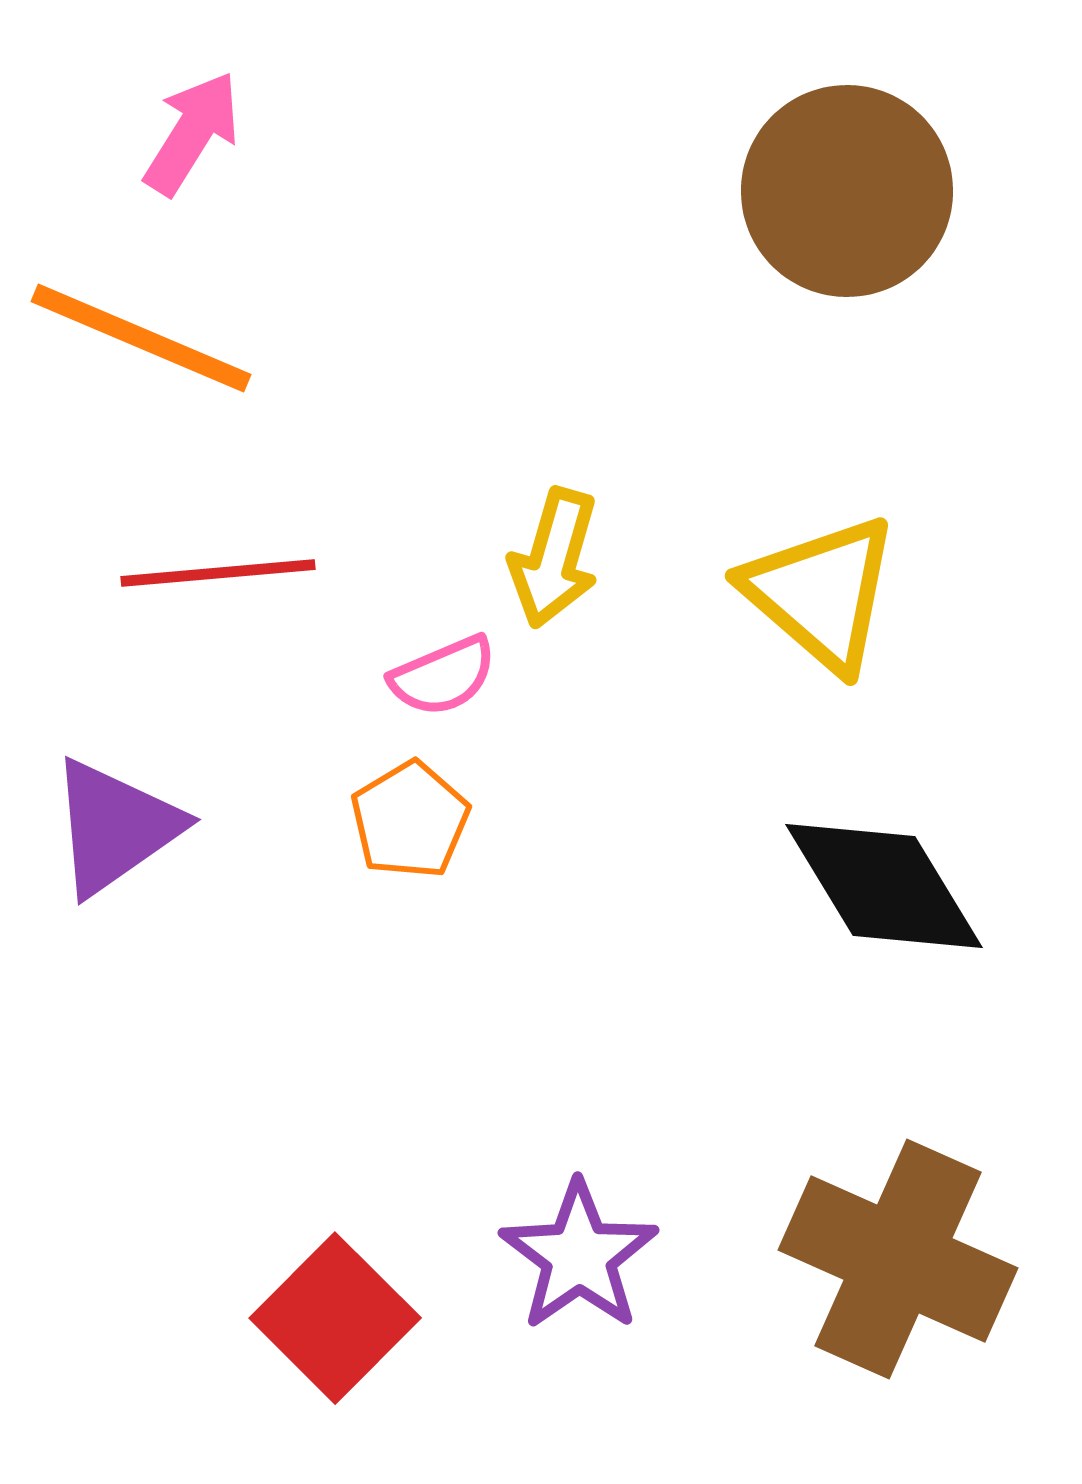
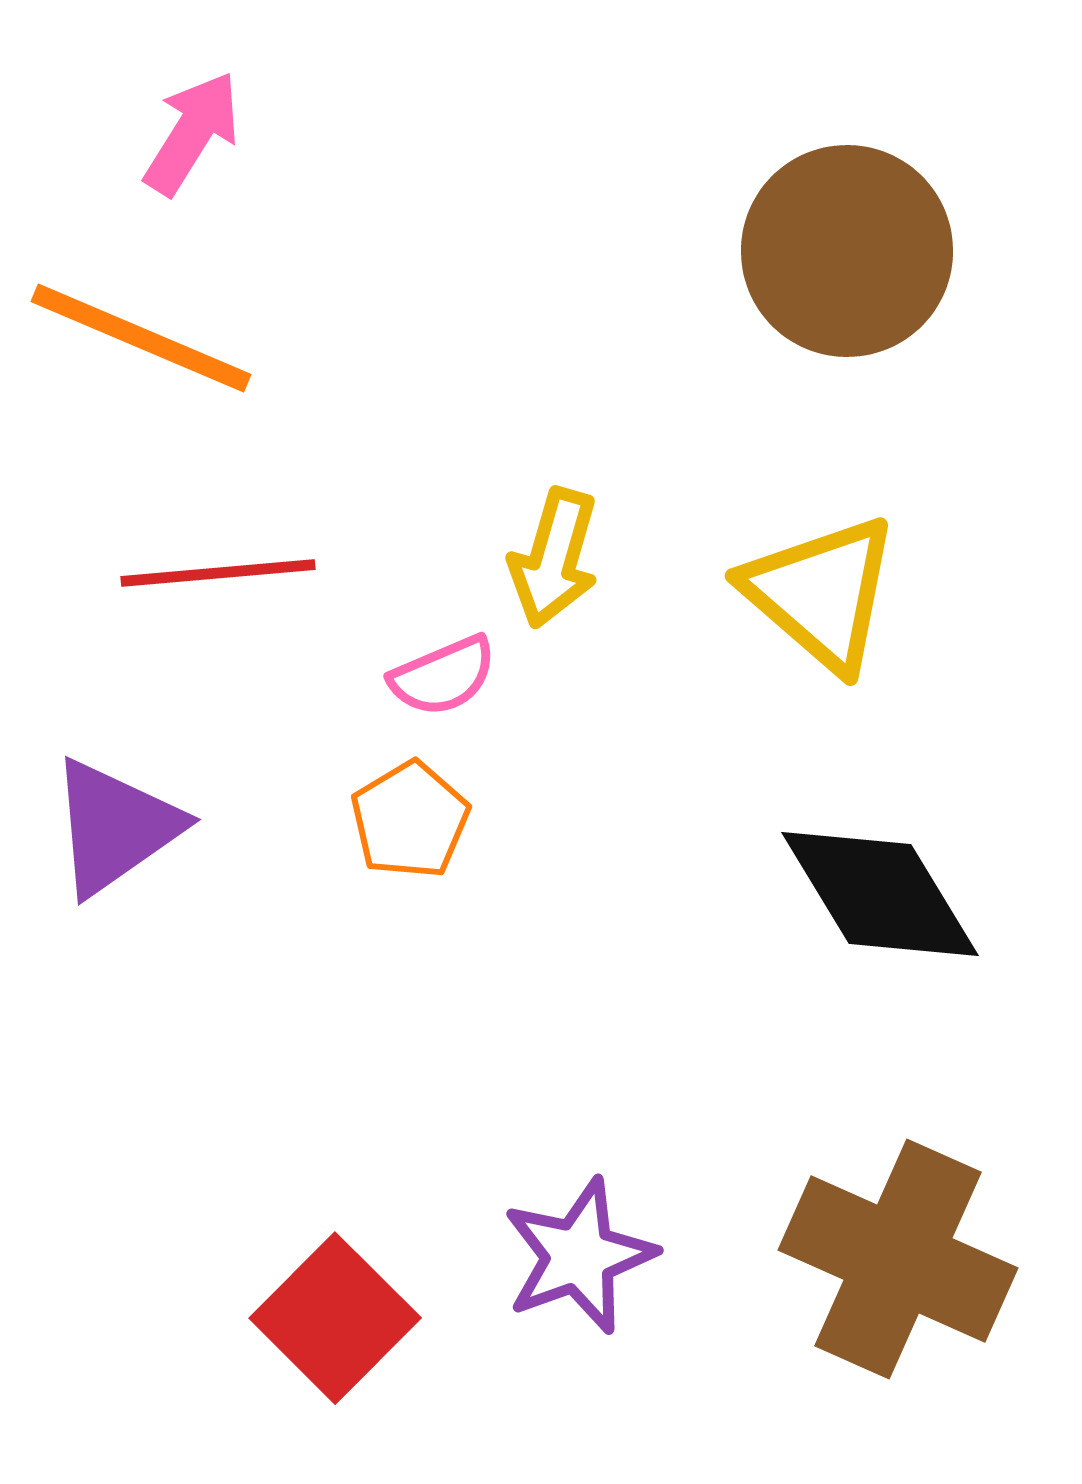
brown circle: moved 60 px down
black diamond: moved 4 px left, 8 px down
purple star: rotated 15 degrees clockwise
